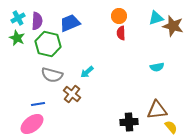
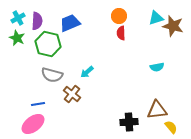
pink ellipse: moved 1 px right
